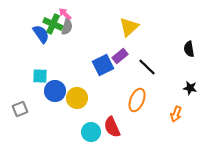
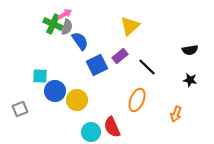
pink arrow: rotated 104 degrees clockwise
yellow triangle: moved 1 px right, 1 px up
blue semicircle: moved 39 px right, 7 px down
black semicircle: moved 1 px right, 1 px down; rotated 91 degrees counterclockwise
blue square: moved 6 px left
black star: moved 8 px up
yellow circle: moved 2 px down
